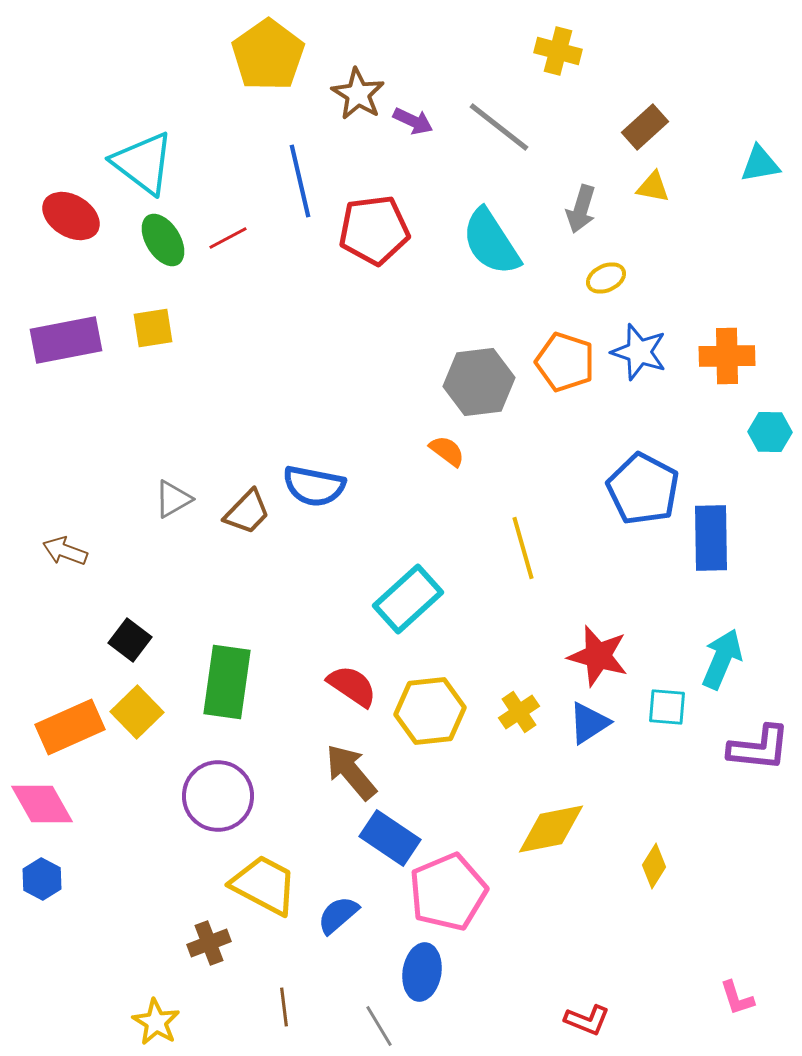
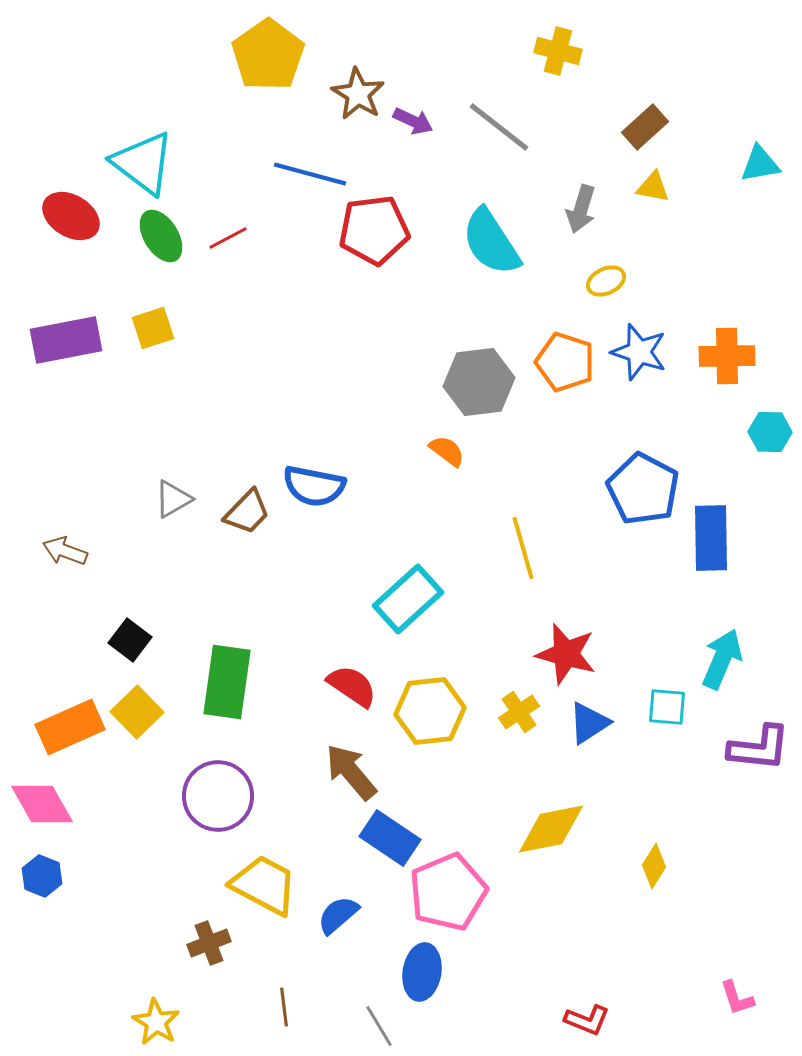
blue line at (300, 181): moved 10 px right, 7 px up; rotated 62 degrees counterclockwise
green ellipse at (163, 240): moved 2 px left, 4 px up
yellow ellipse at (606, 278): moved 3 px down
yellow square at (153, 328): rotated 9 degrees counterclockwise
red star at (598, 656): moved 32 px left, 2 px up
blue hexagon at (42, 879): moved 3 px up; rotated 6 degrees counterclockwise
